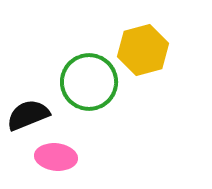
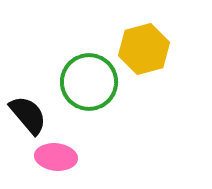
yellow hexagon: moved 1 px right, 1 px up
black semicircle: rotated 72 degrees clockwise
